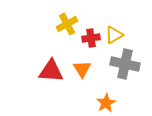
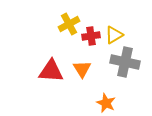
yellow cross: moved 2 px right
red cross: moved 2 px up
gray cross: moved 2 px up
orange star: rotated 18 degrees counterclockwise
